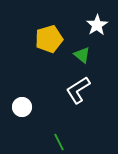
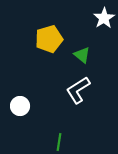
white star: moved 7 px right, 7 px up
white circle: moved 2 px left, 1 px up
green line: rotated 36 degrees clockwise
